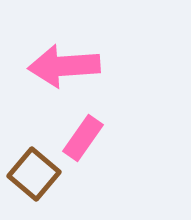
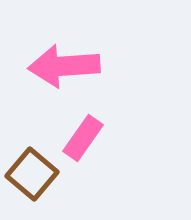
brown square: moved 2 px left
